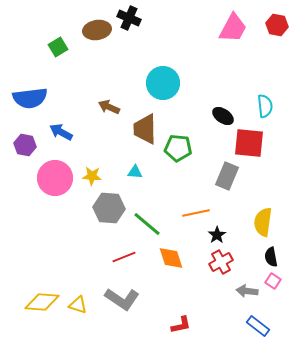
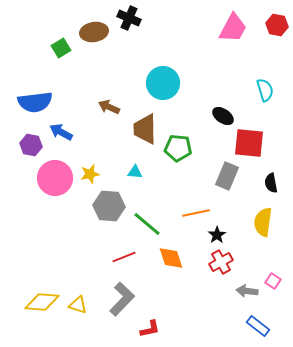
brown ellipse: moved 3 px left, 2 px down
green square: moved 3 px right, 1 px down
blue semicircle: moved 5 px right, 4 px down
cyan semicircle: moved 16 px up; rotated 10 degrees counterclockwise
purple hexagon: moved 6 px right
yellow star: moved 2 px left, 2 px up; rotated 18 degrees counterclockwise
gray hexagon: moved 2 px up
black semicircle: moved 74 px up
gray L-shape: rotated 80 degrees counterclockwise
red L-shape: moved 31 px left, 4 px down
